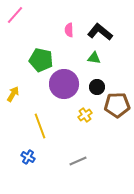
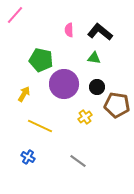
yellow arrow: moved 11 px right
brown pentagon: rotated 10 degrees clockwise
yellow cross: moved 2 px down
yellow line: rotated 45 degrees counterclockwise
gray line: rotated 60 degrees clockwise
